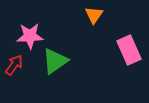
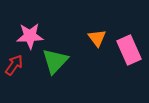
orange triangle: moved 3 px right, 23 px down; rotated 12 degrees counterclockwise
green triangle: rotated 12 degrees counterclockwise
